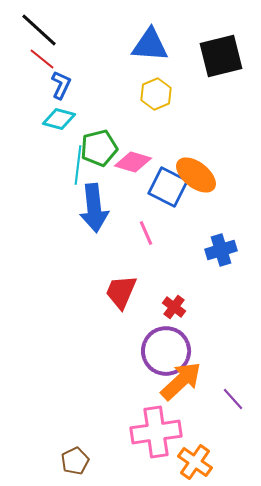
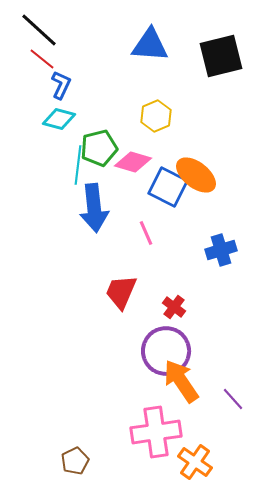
yellow hexagon: moved 22 px down
orange arrow: rotated 81 degrees counterclockwise
